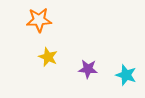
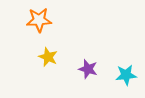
purple star: rotated 12 degrees clockwise
cyan star: rotated 25 degrees counterclockwise
